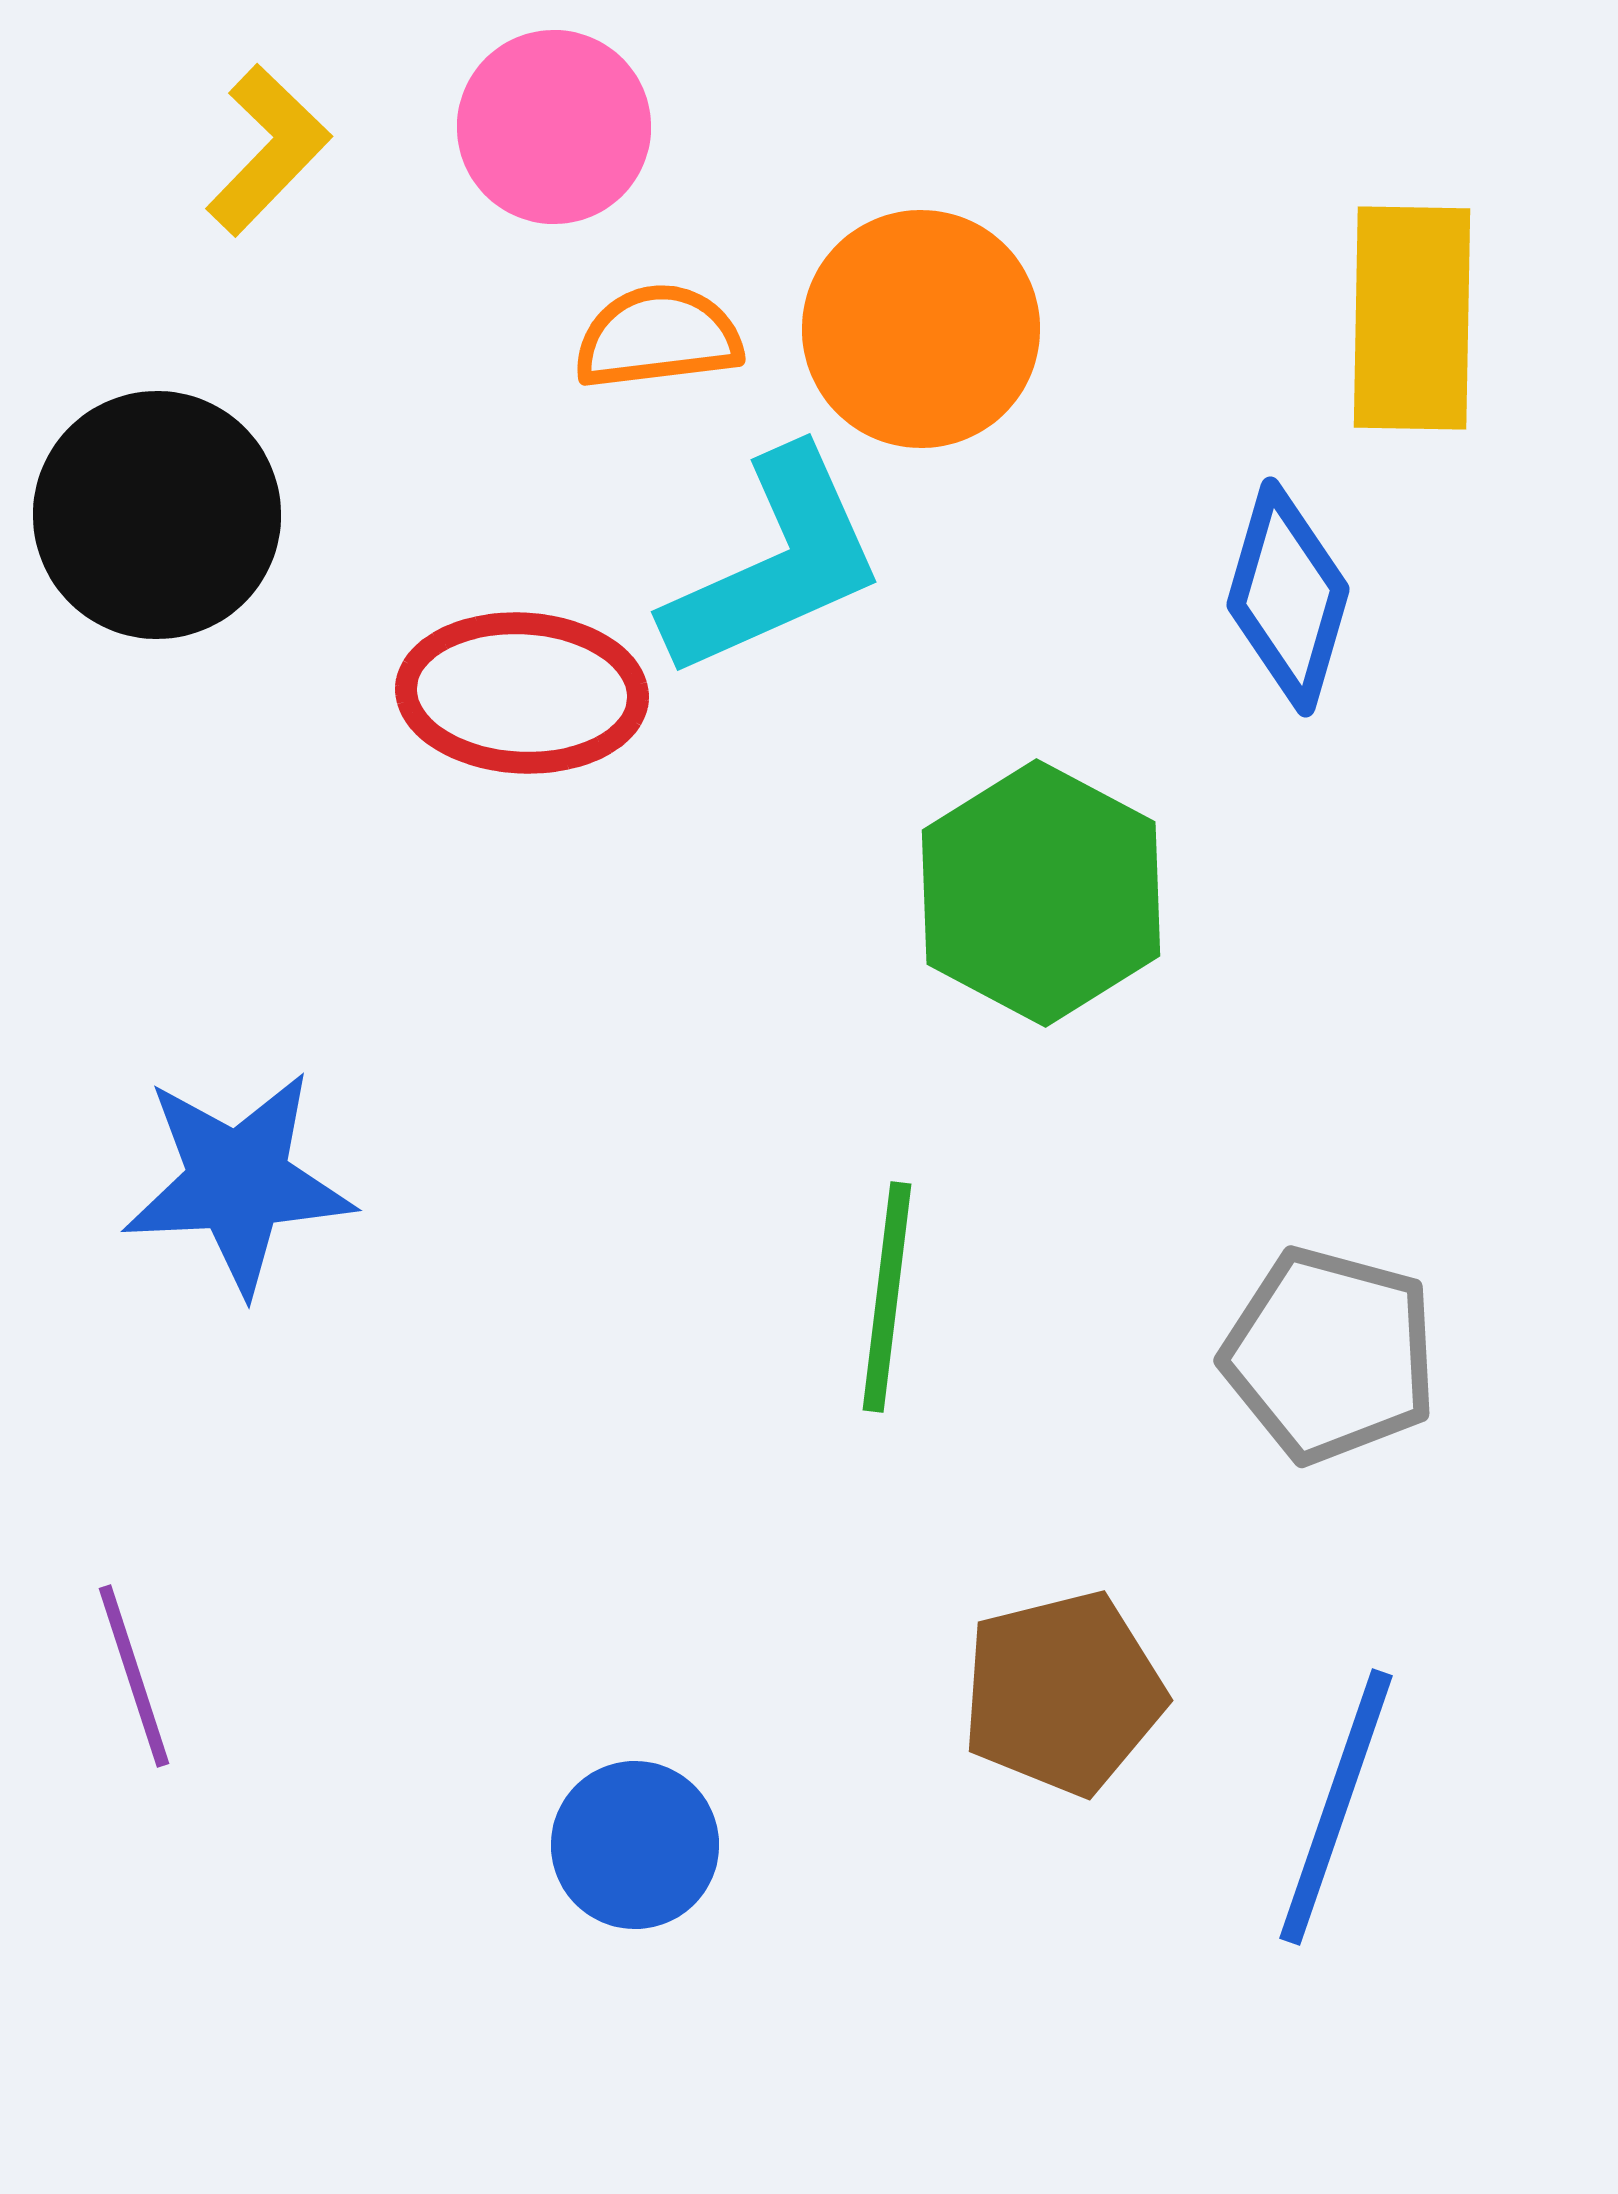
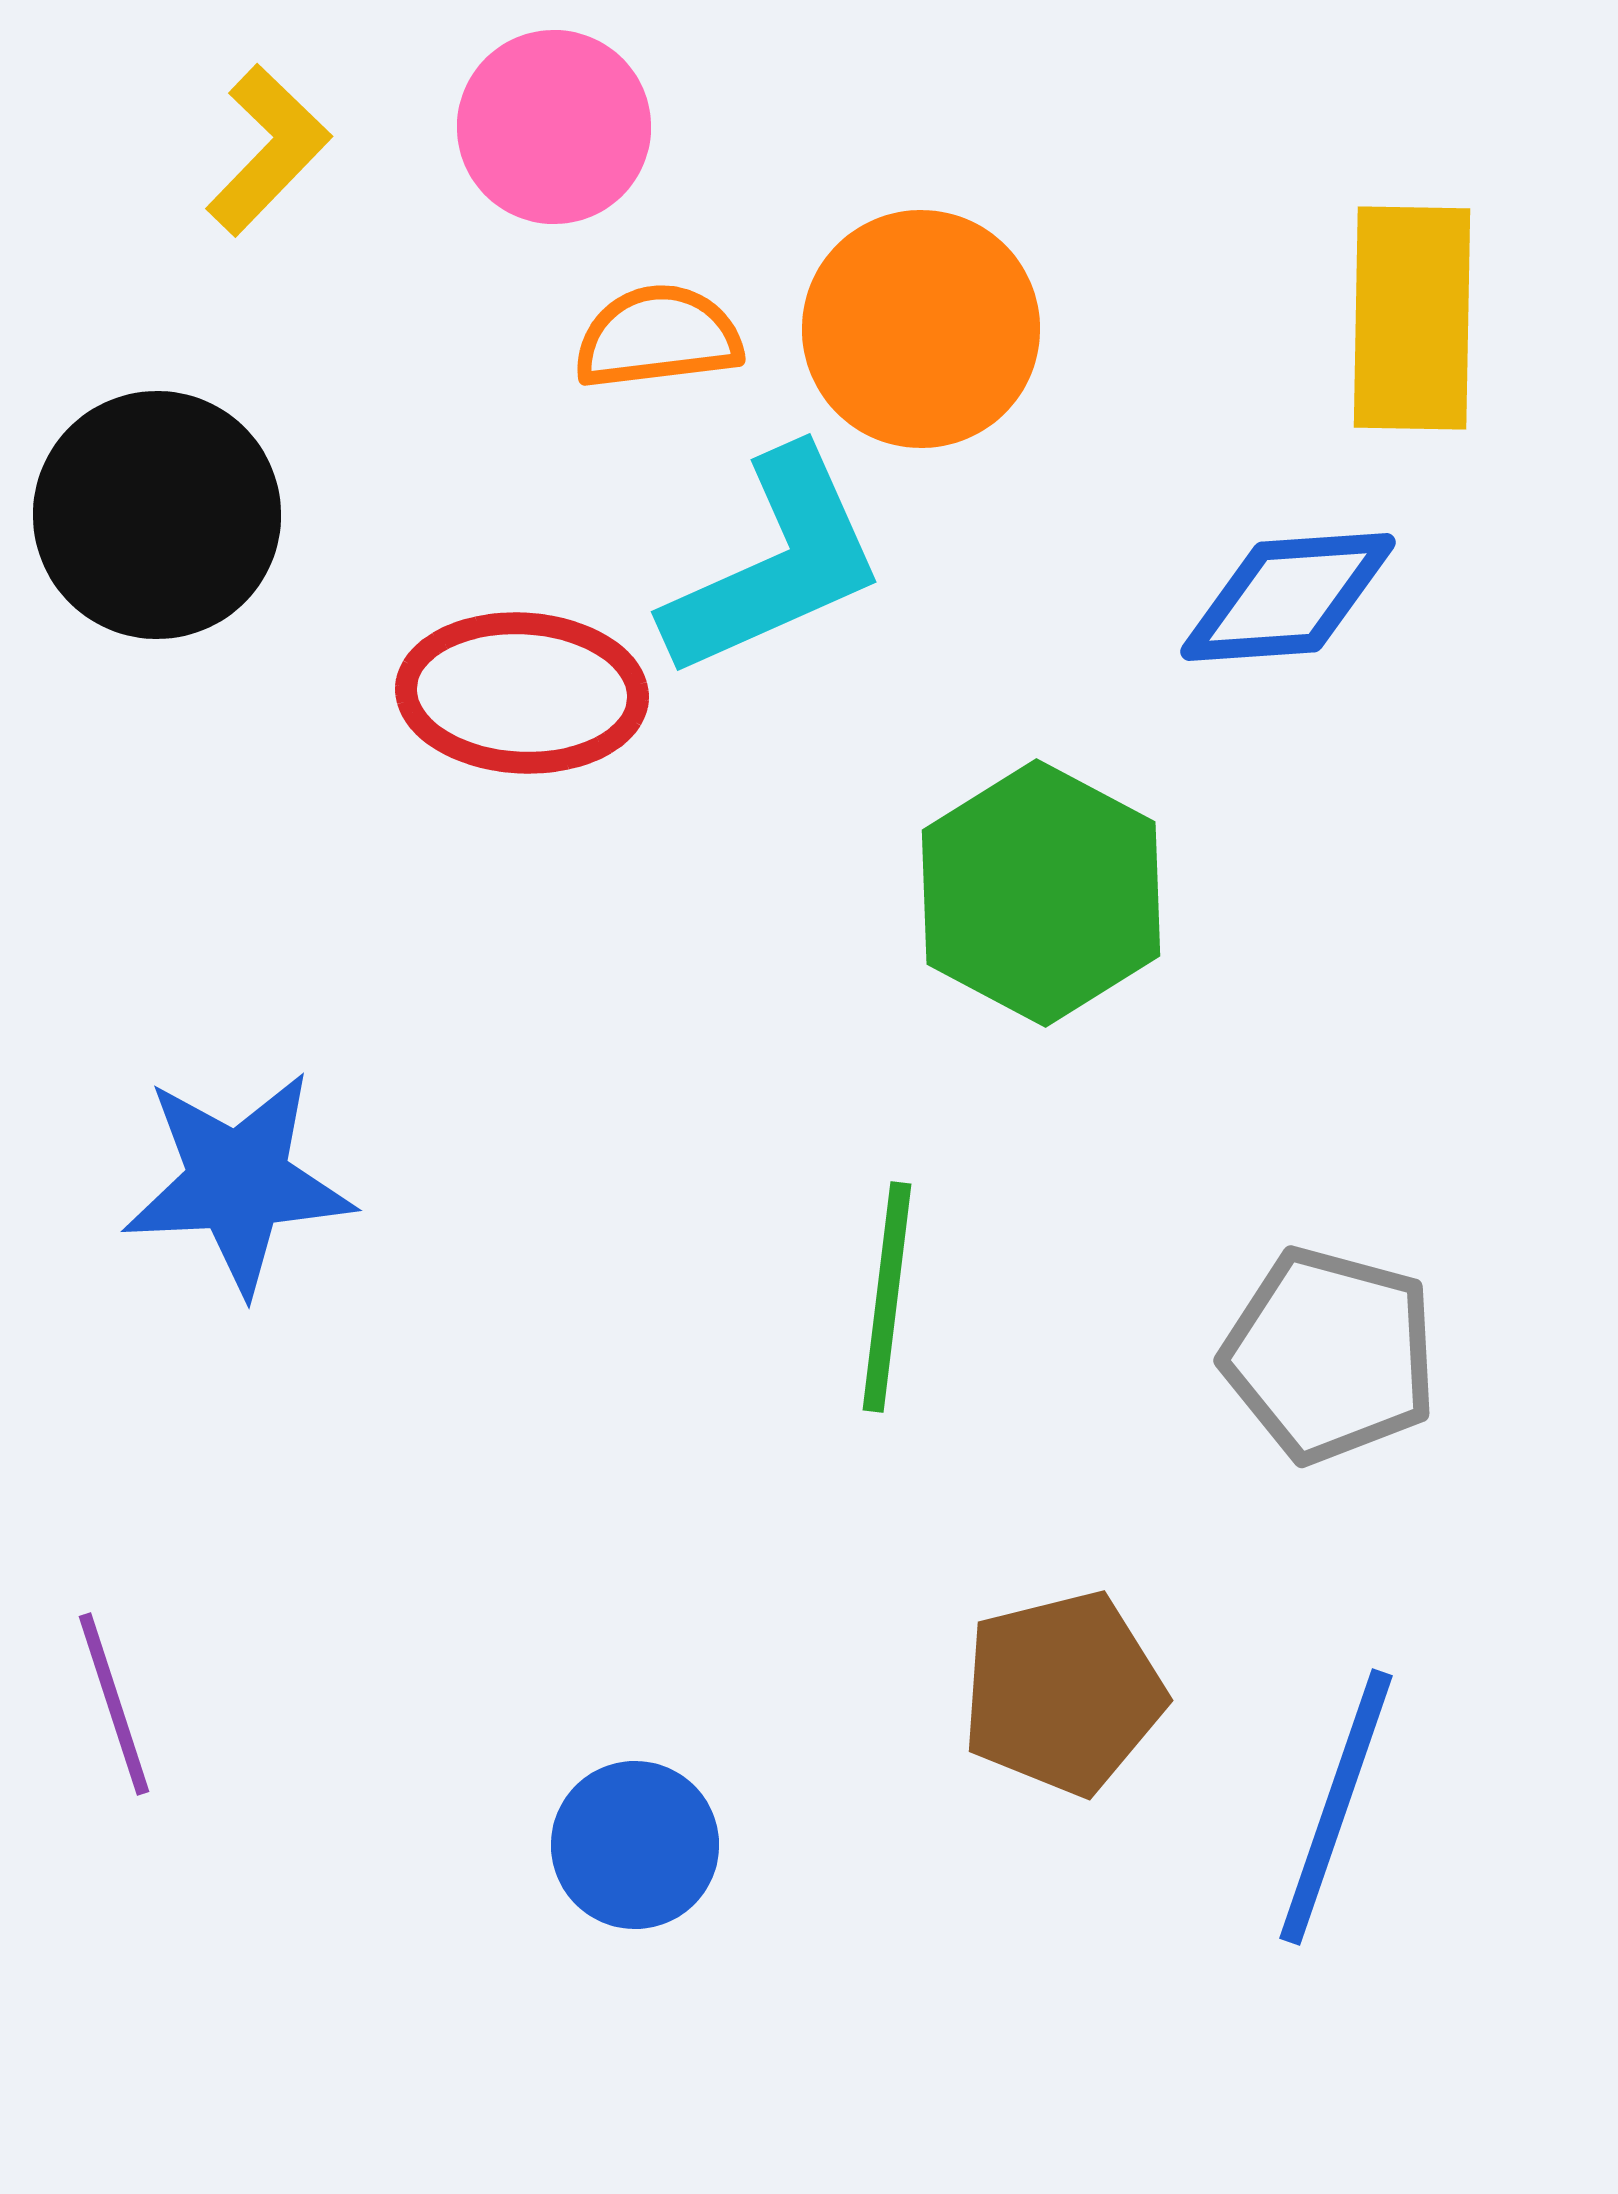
blue diamond: rotated 70 degrees clockwise
purple line: moved 20 px left, 28 px down
